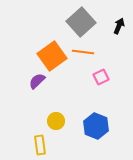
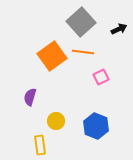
black arrow: moved 3 px down; rotated 42 degrees clockwise
purple semicircle: moved 7 px left, 16 px down; rotated 30 degrees counterclockwise
